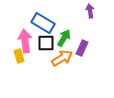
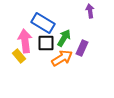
yellow rectangle: rotated 24 degrees counterclockwise
